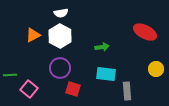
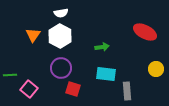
orange triangle: rotated 28 degrees counterclockwise
purple circle: moved 1 px right
